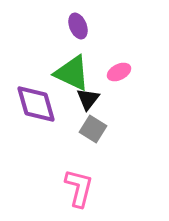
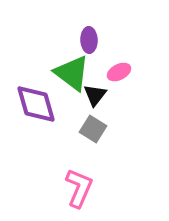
purple ellipse: moved 11 px right, 14 px down; rotated 20 degrees clockwise
green triangle: rotated 12 degrees clockwise
black triangle: moved 7 px right, 4 px up
pink L-shape: rotated 9 degrees clockwise
